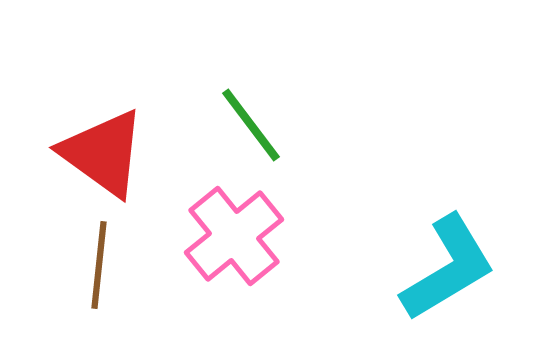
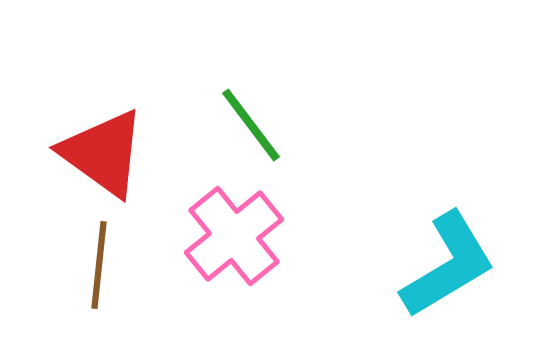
cyan L-shape: moved 3 px up
